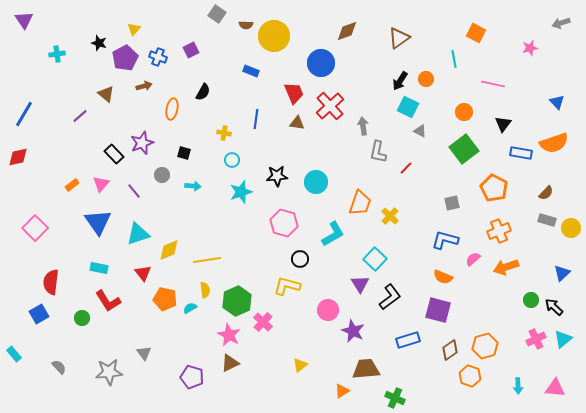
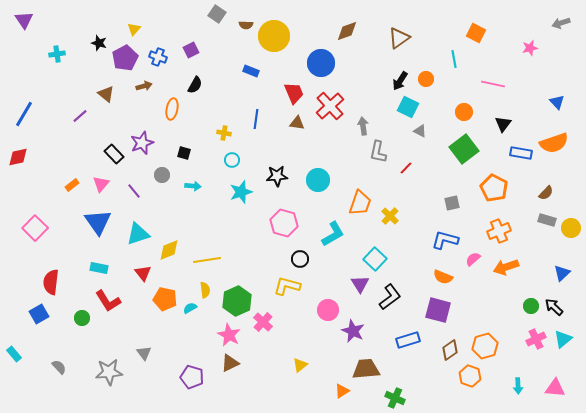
black semicircle at (203, 92): moved 8 px left, 7 px up
cyan circle at (316, 182): moved 2 px right, 2 px up
green circle at (531, 300): moved 6 px down
